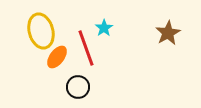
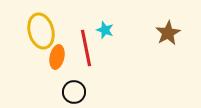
cyan star: moved 1 px right, 2 px down; rotated 18 degrees counterclockwise
red line: rotated 9 degrees clockwise
orange ellipse: rotated 25 degrees counterclockwise
black circle: moved 4 px left, 5 px down
